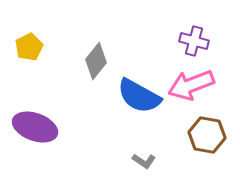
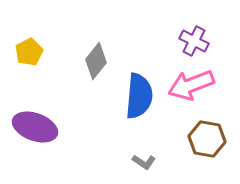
purple cross: rotated 12 degrees clockwise
yellow pentagon: moved 5 px down
blue semicircle: rotated 114 degrees counterclockwise
brown hexagon: moved 4 px down
gray L-shape: moved 1 px down
